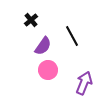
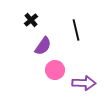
black line: moved 4 px right, 6 px up; rotated 15 degrees clockwise
pink circle: moved 7 px right
purple arrow: rotated 70 degrees clockwise
